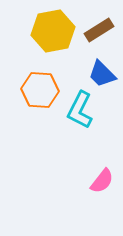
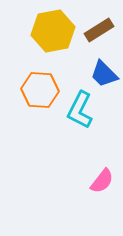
blue trapezoid: moved 2 px right
